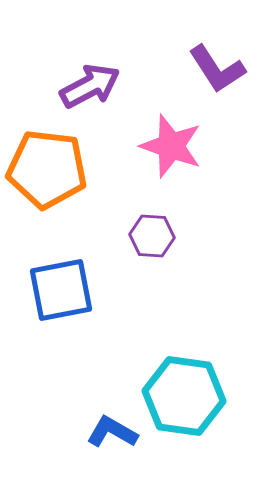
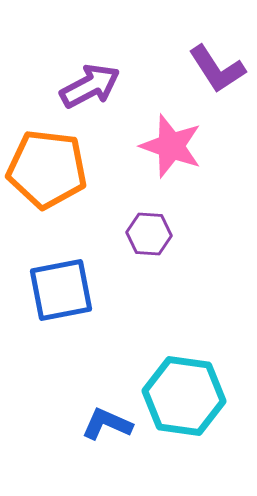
purple hexagon: moved 3 px left, 2 px up
blue L-shape: moved 5 px left, 8 px up; rotated 6 degrees counterclockwise
